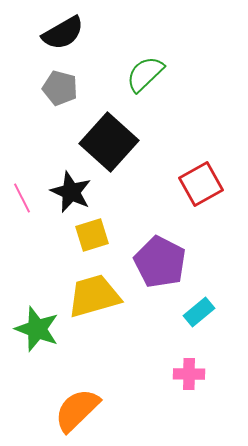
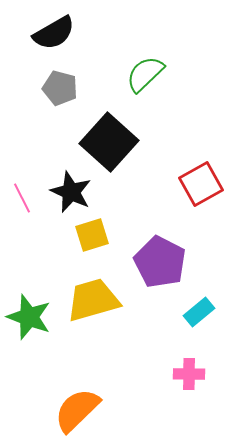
black semicircle: moved 9 px left
yellow trapezoid: moved 1 px left, 4 px down
green star: moved 8 px left, 12 px up
